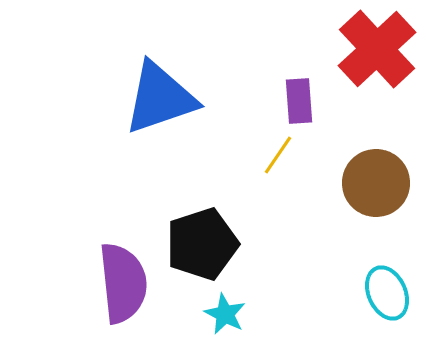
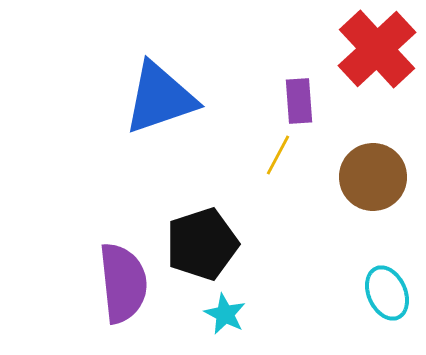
yellow line: rotated 6 degrees counterclockwise
brown circle: moved 3 px left, 6 px up
